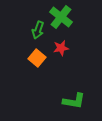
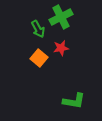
green cross: rotated 25 degrees clockwise
green arrow: moved 1 px up; rotated 48 degrees counterclockwise
orange square: moved 2 px right
